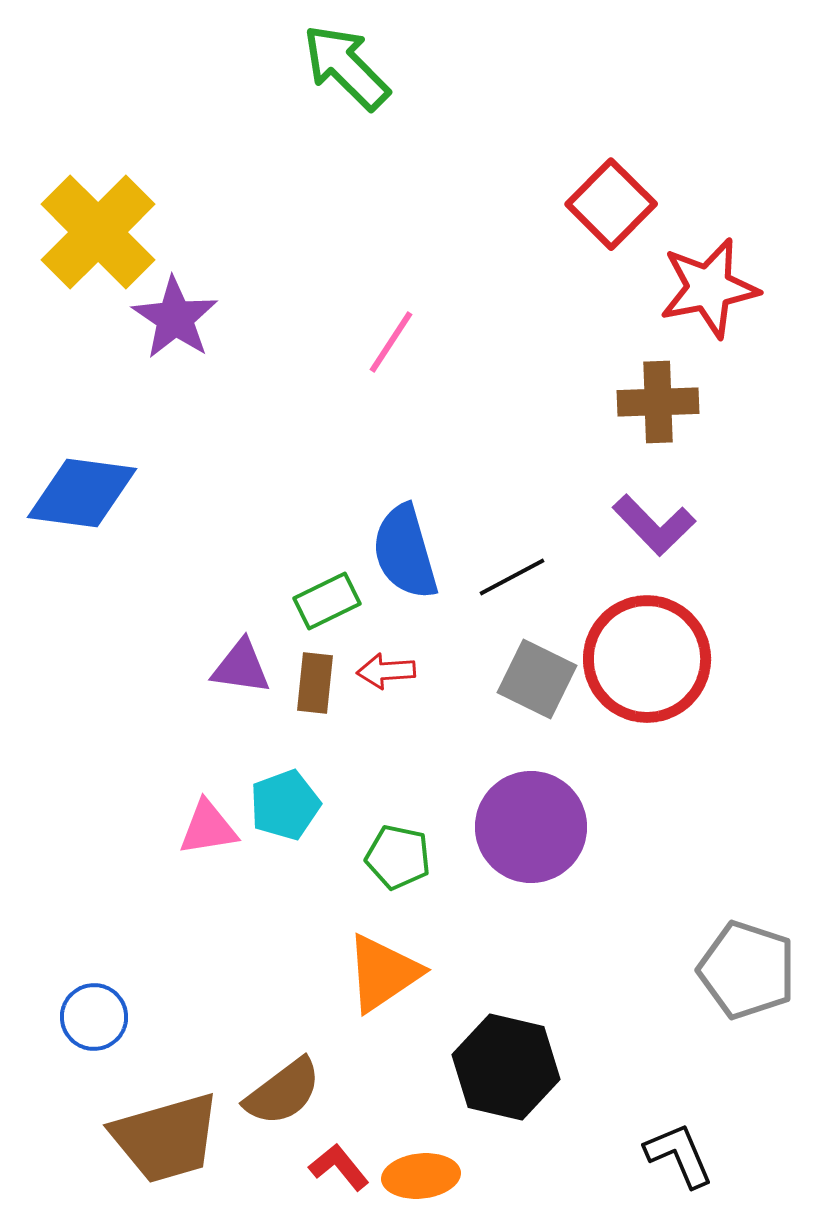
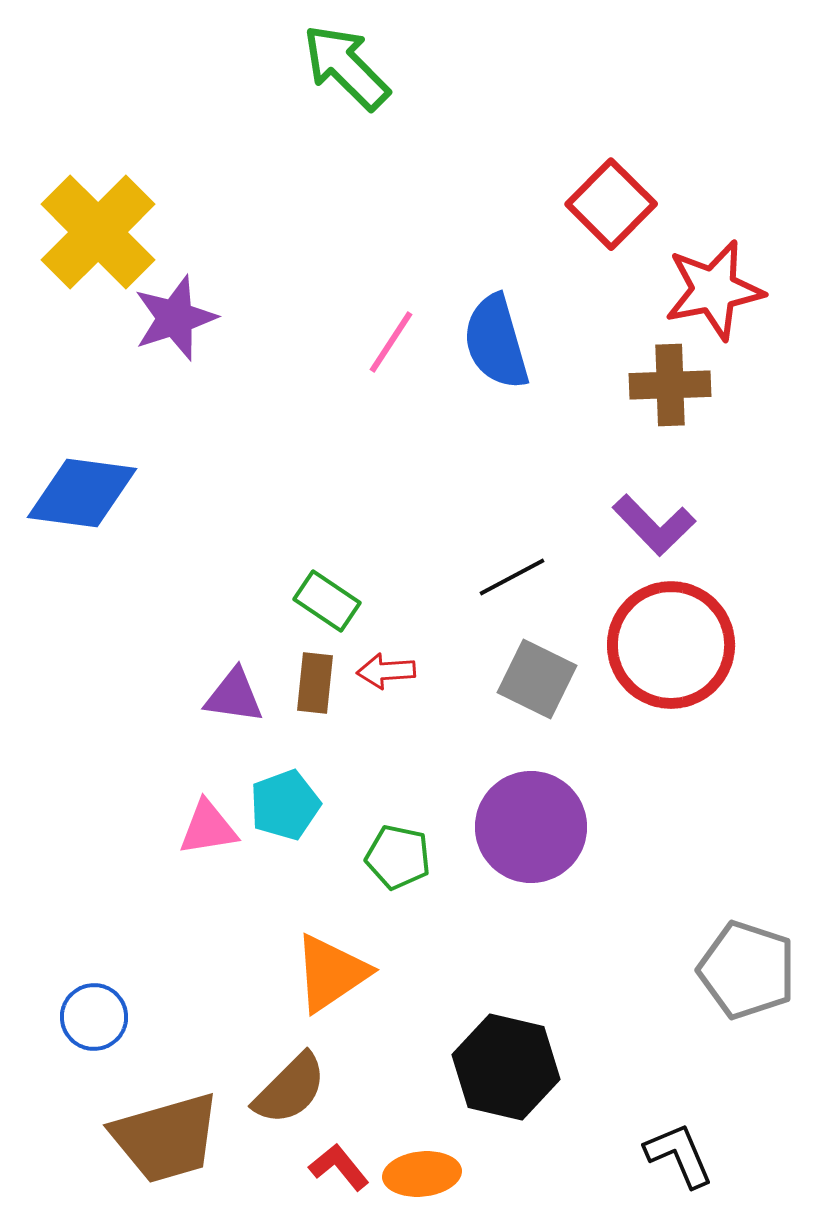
red star: moved 5 px right, 2 px down
purple star: rotated 20 degrees clockwise
brown cross: moved 12 px right, 17 px up
blue semicircle: moved 91 px right, 210 px up
green rectangle: rotated 60 degrees clockwise
red circle: moved 24 px right, 14 px up
purple triangle: moved 7 px left, 29 px down
orange triangle: moved 52 px left
brown semicircle: moved 7 px right, 3 px up; rotated 8 degrees counterclockwise
orange ellipse: moved 1 px right, 2 px up
